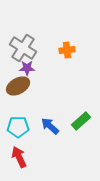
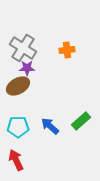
red arrow: moved 3 px left, 3 px down
